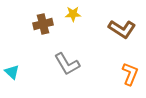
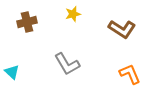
yellow star: rotated 14 degrees counterclockwise
brown cross: moved 16 px left, 2 px up
orange L-shape: rotated 45 degrees counterclockwise
